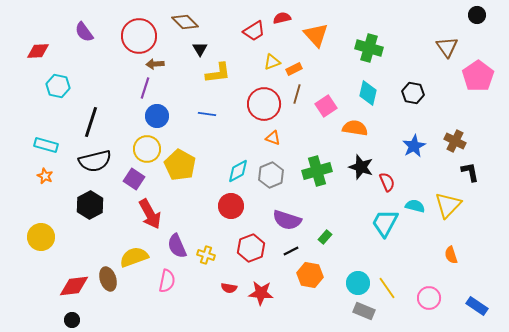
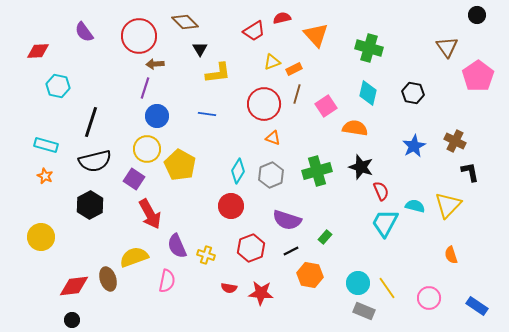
cyan diamond at (238, 171): rotated 30 degrees counterclockwise
red semicircle at (387, 182): moved 6 px left, 9 px down
